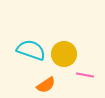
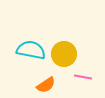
cyan semicircle: rotated 8 degrees counterclockwise
pink line: moved 2 px left, 2 px down
